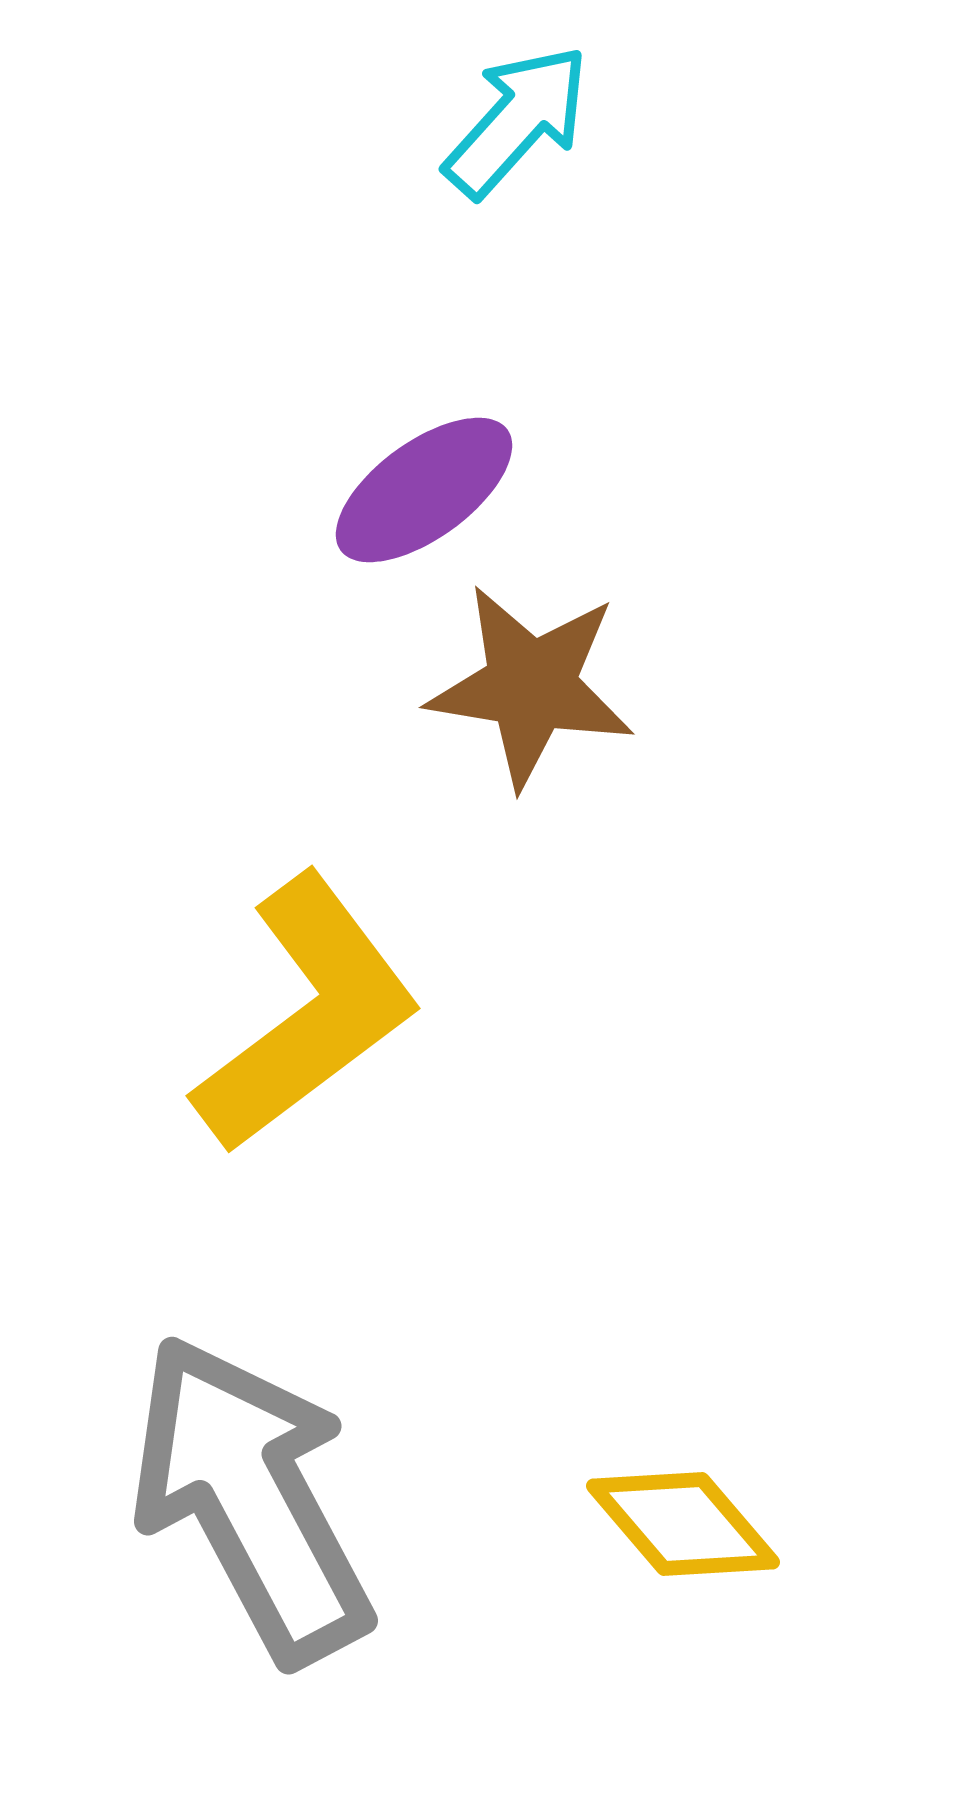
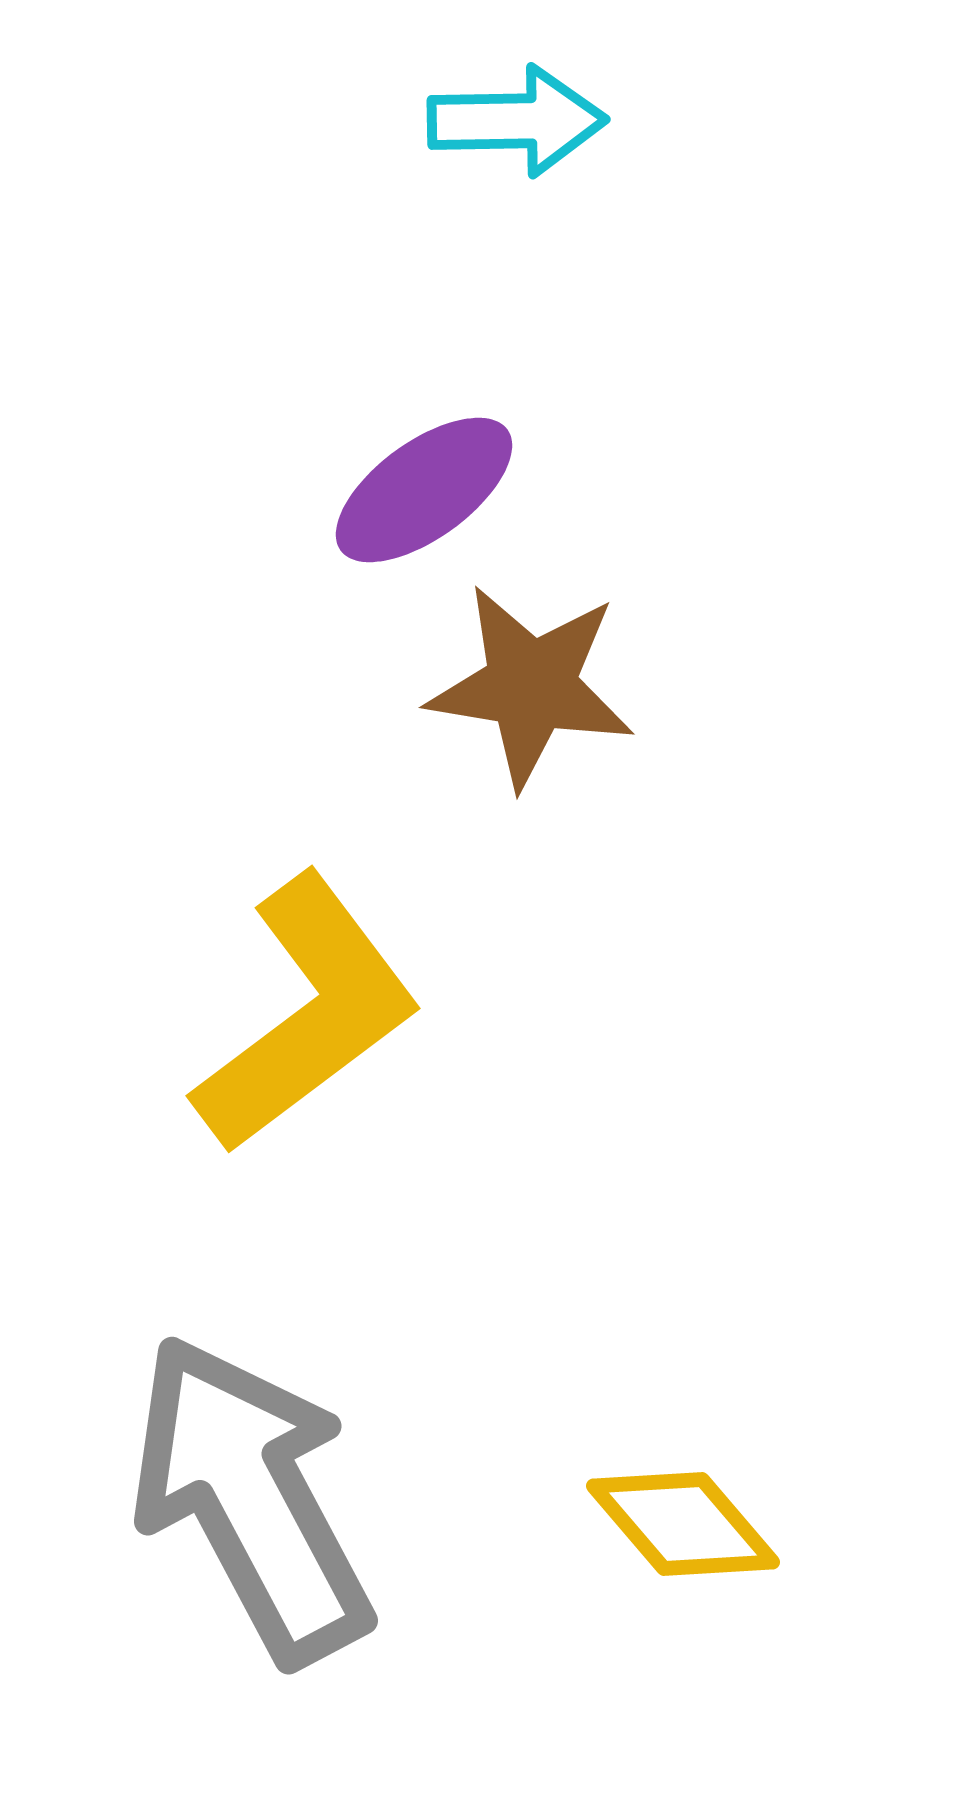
cyan arrow: rotated 47 degrees clockwise
